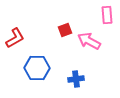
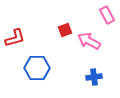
pink rectangle: rotated 24 degrees counterclockwise
red L-shape: rotated 15 degrees clockwise
blue cross: moved 18 px right, 2 px up
